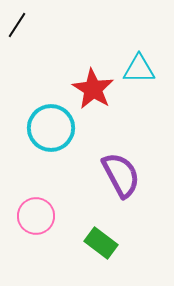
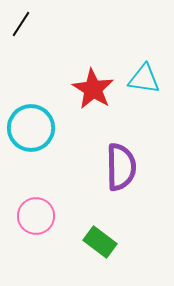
black line: moved 4 px right, 1 px up
cyan triangle: moved 5 px right, 10 px down; rotated 8 degrees clockwise
cyan circle: moved 20 px left
purple semicircle: moved 8 px up; rotated 27 degrees clockwise
green rectangle: moved 1 px left, 1 px up
